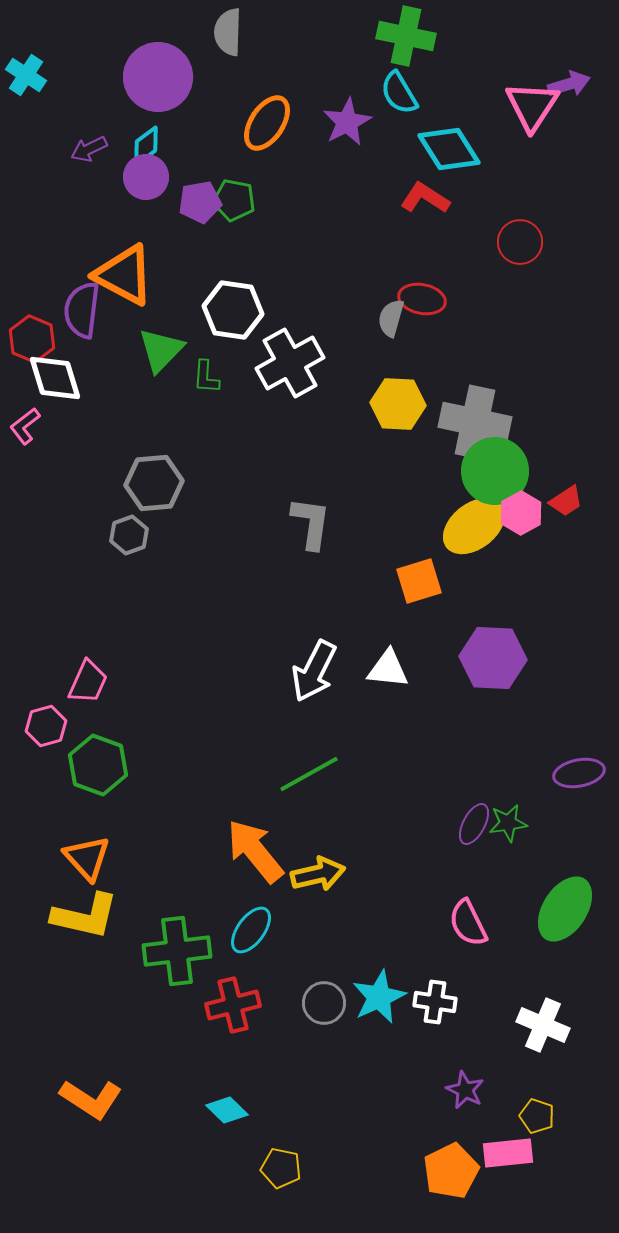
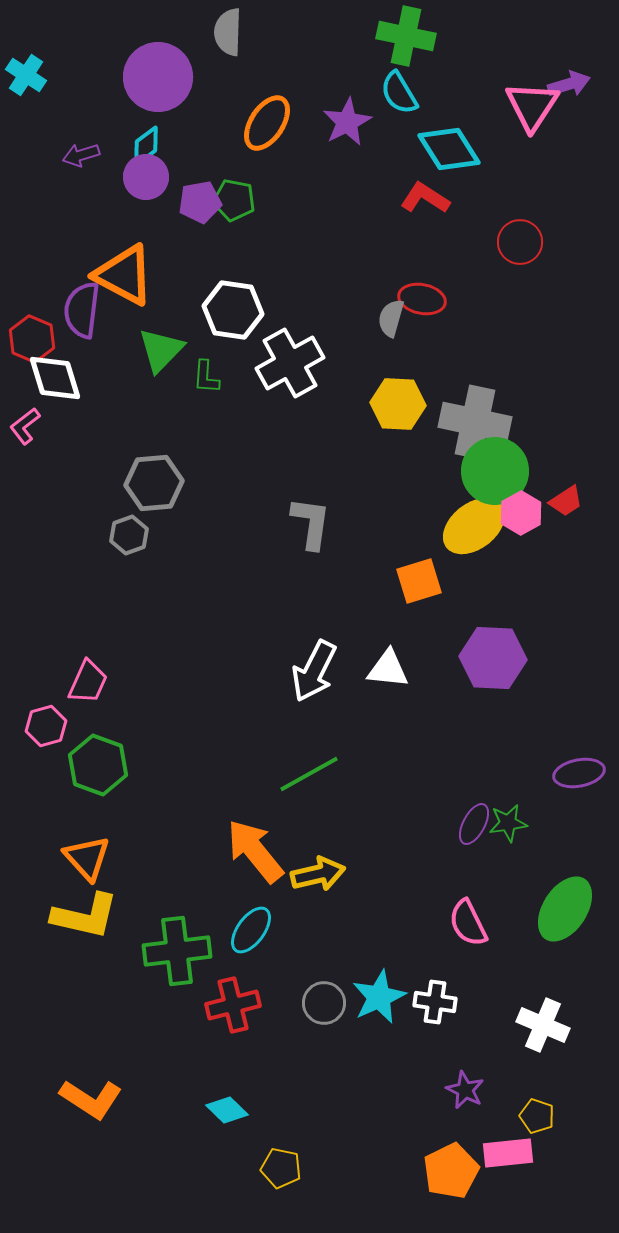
purple arrow at (89, 149): moved 8 px left, 6 px down; rotated 9 degrees clockwise
